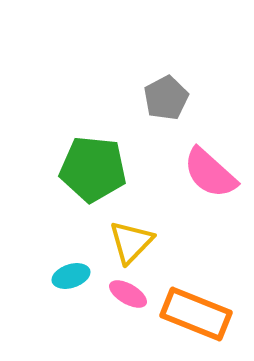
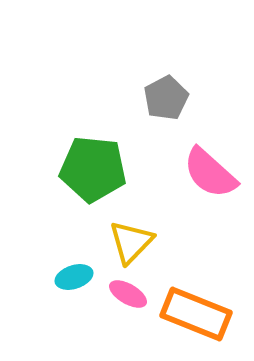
cyan ellipse: moved 3 px right, 1 px down
